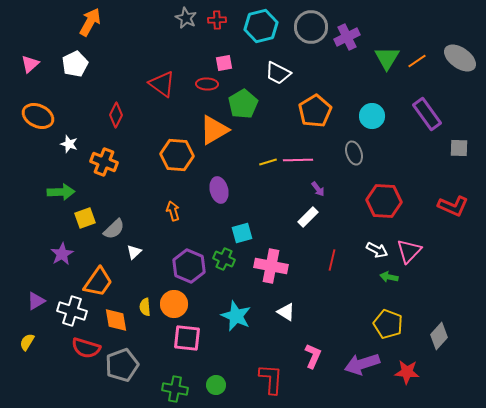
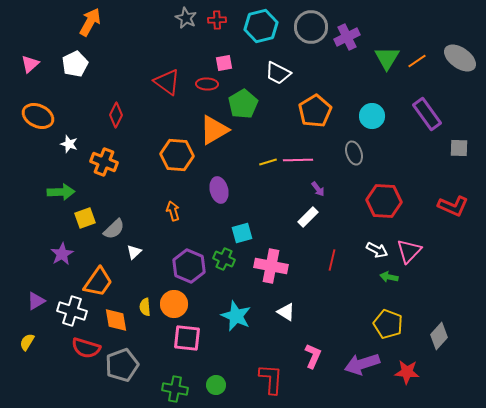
red triangle at (162, 84): moved 5 px right, 2 px up
